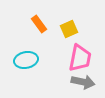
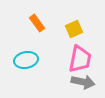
orange rectangle: moved 2 px left, 1 px up
yellow square: moved 5 px right
pink trapezoid: moved 1 px down
